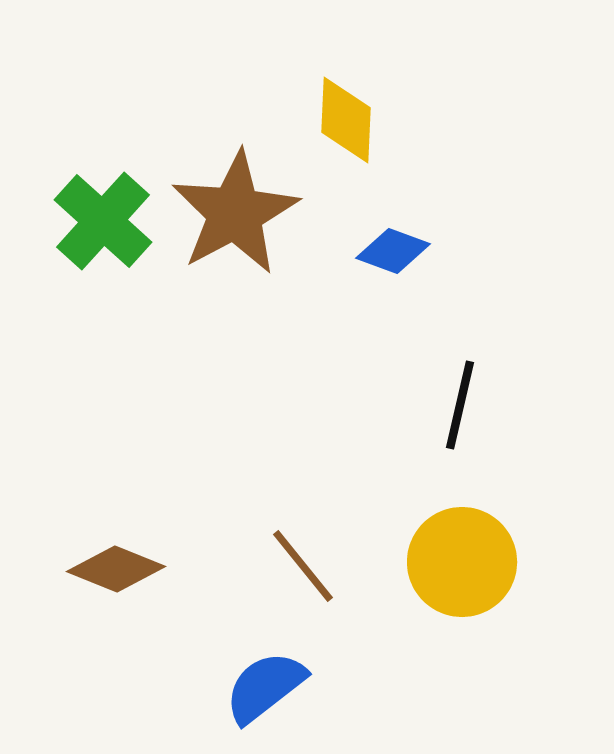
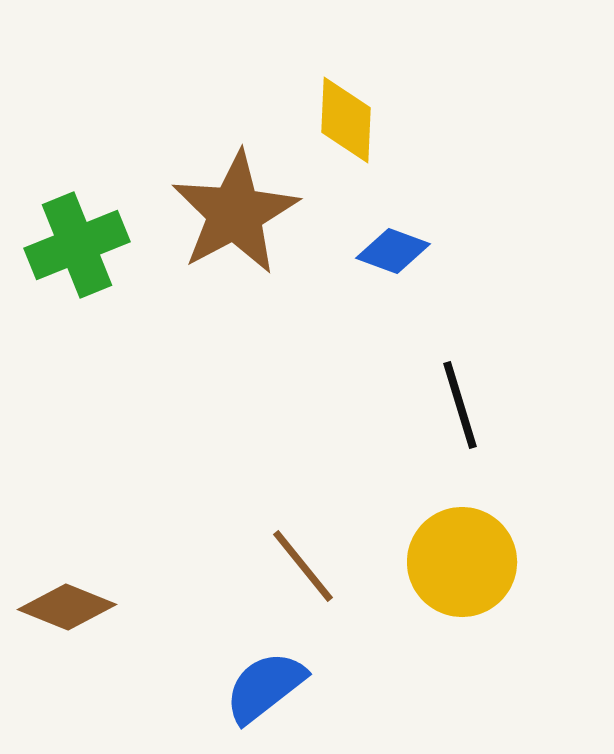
green cross: moved 26 px left, 24 px down; rotated 26 degrees clockwise
black line: rotated 30 degrees counterclockwise
brown diamond: moved 49 px left, 38 px down
